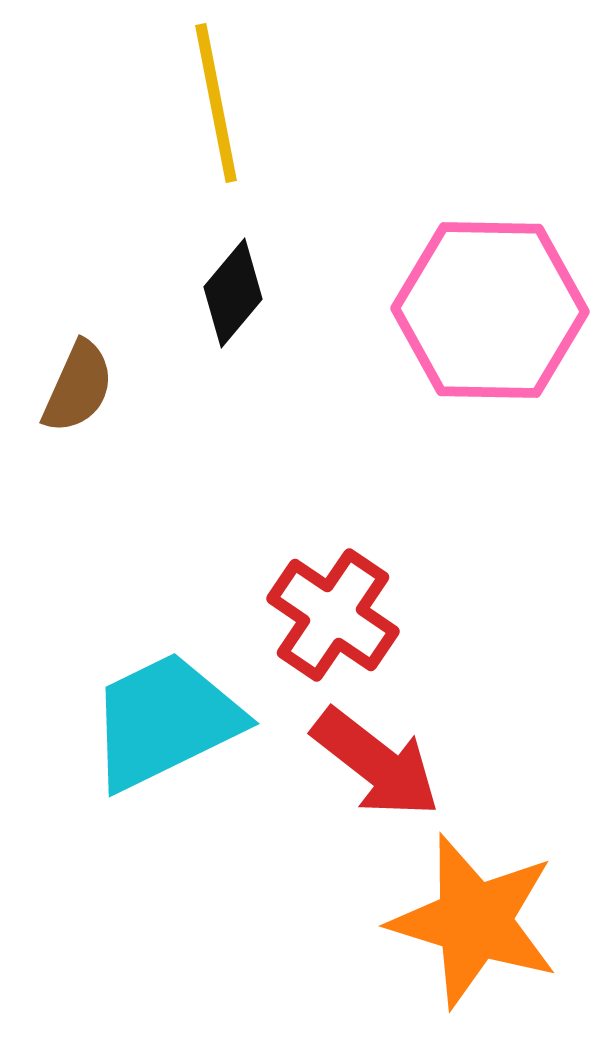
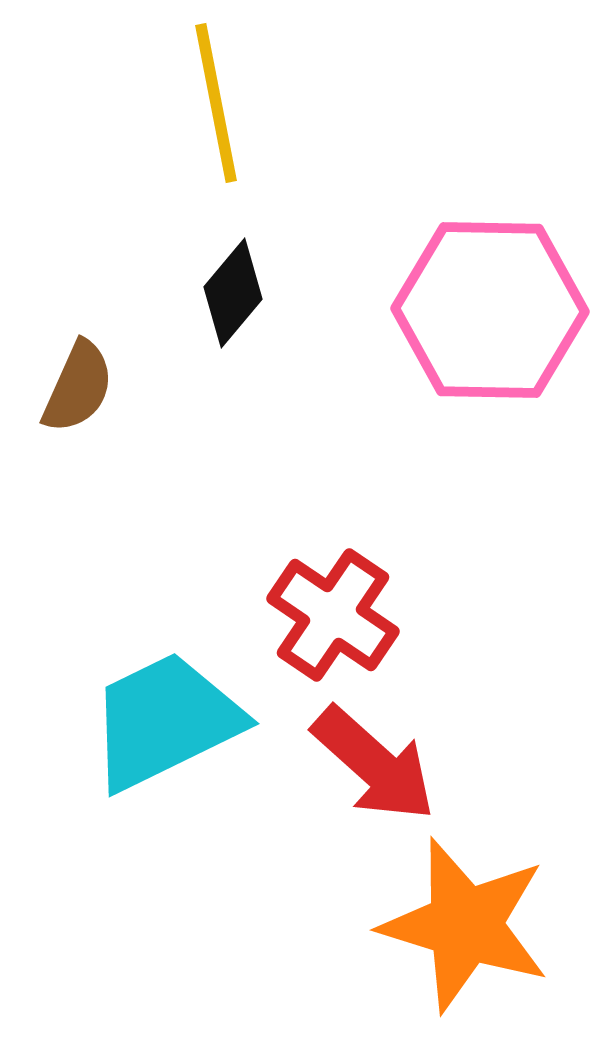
red arrow: moved 2 px left, 1 px down; rotated 4 degrees clockwise
orange star: moved 9 px left, 4 px down
